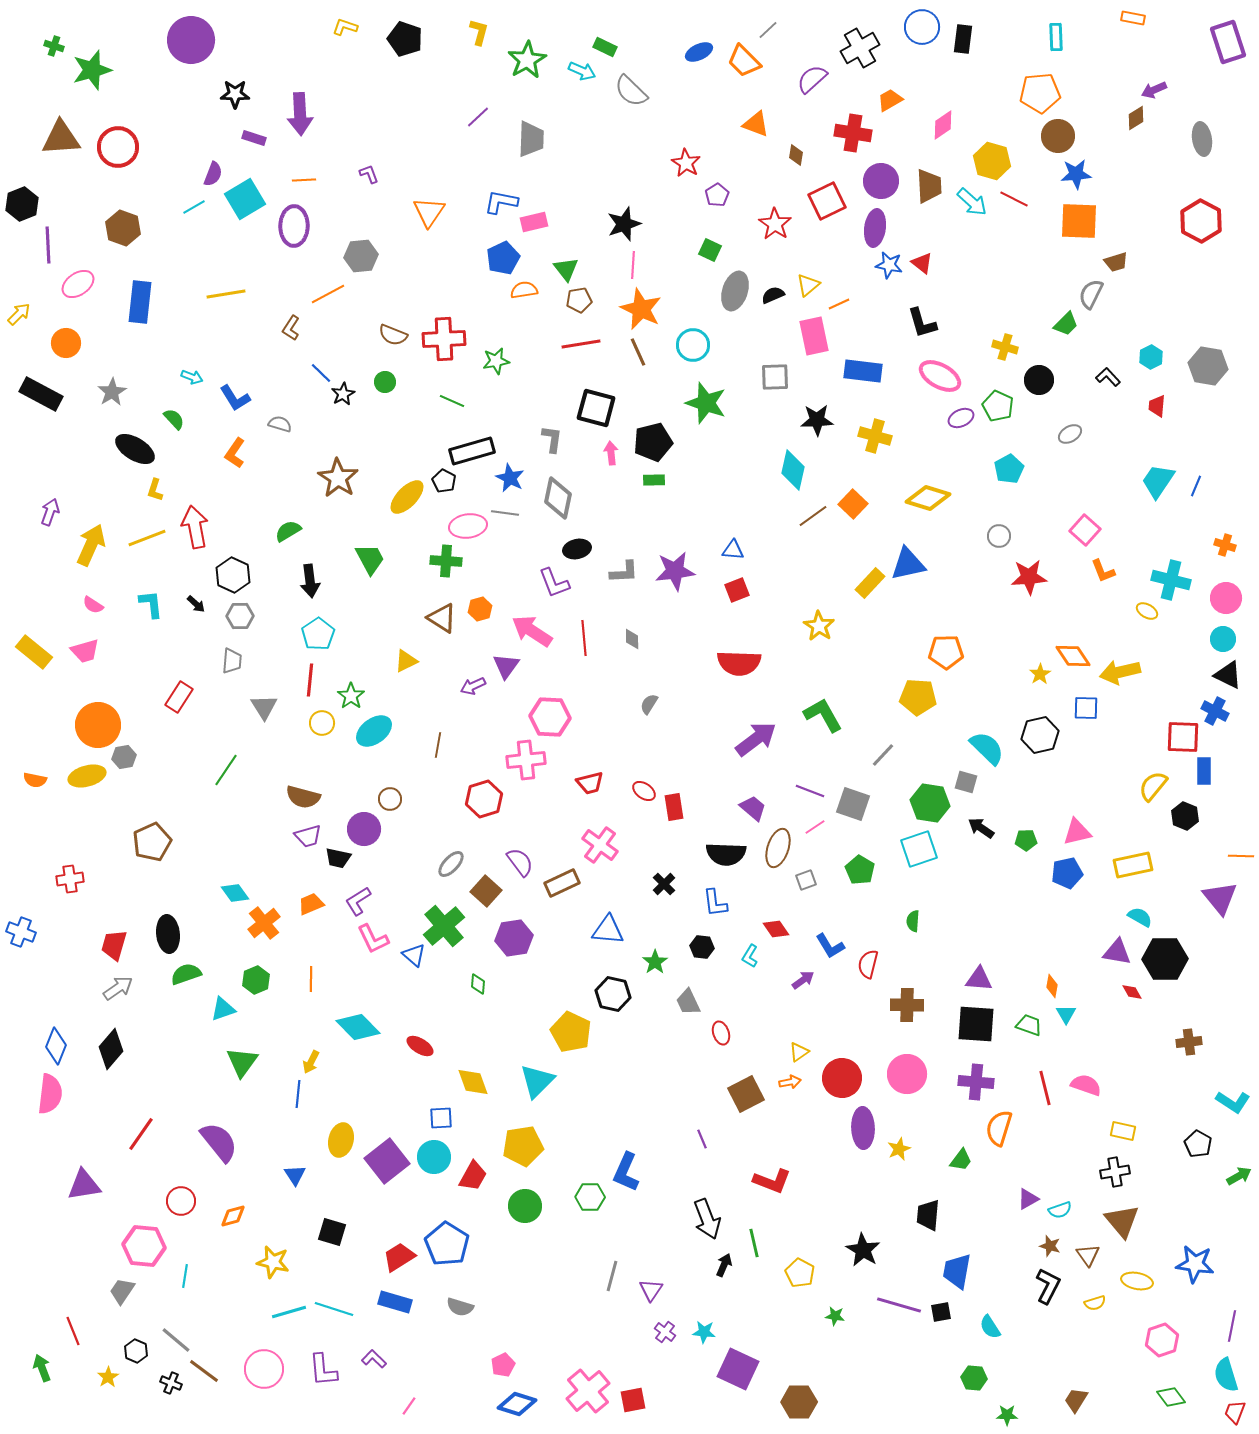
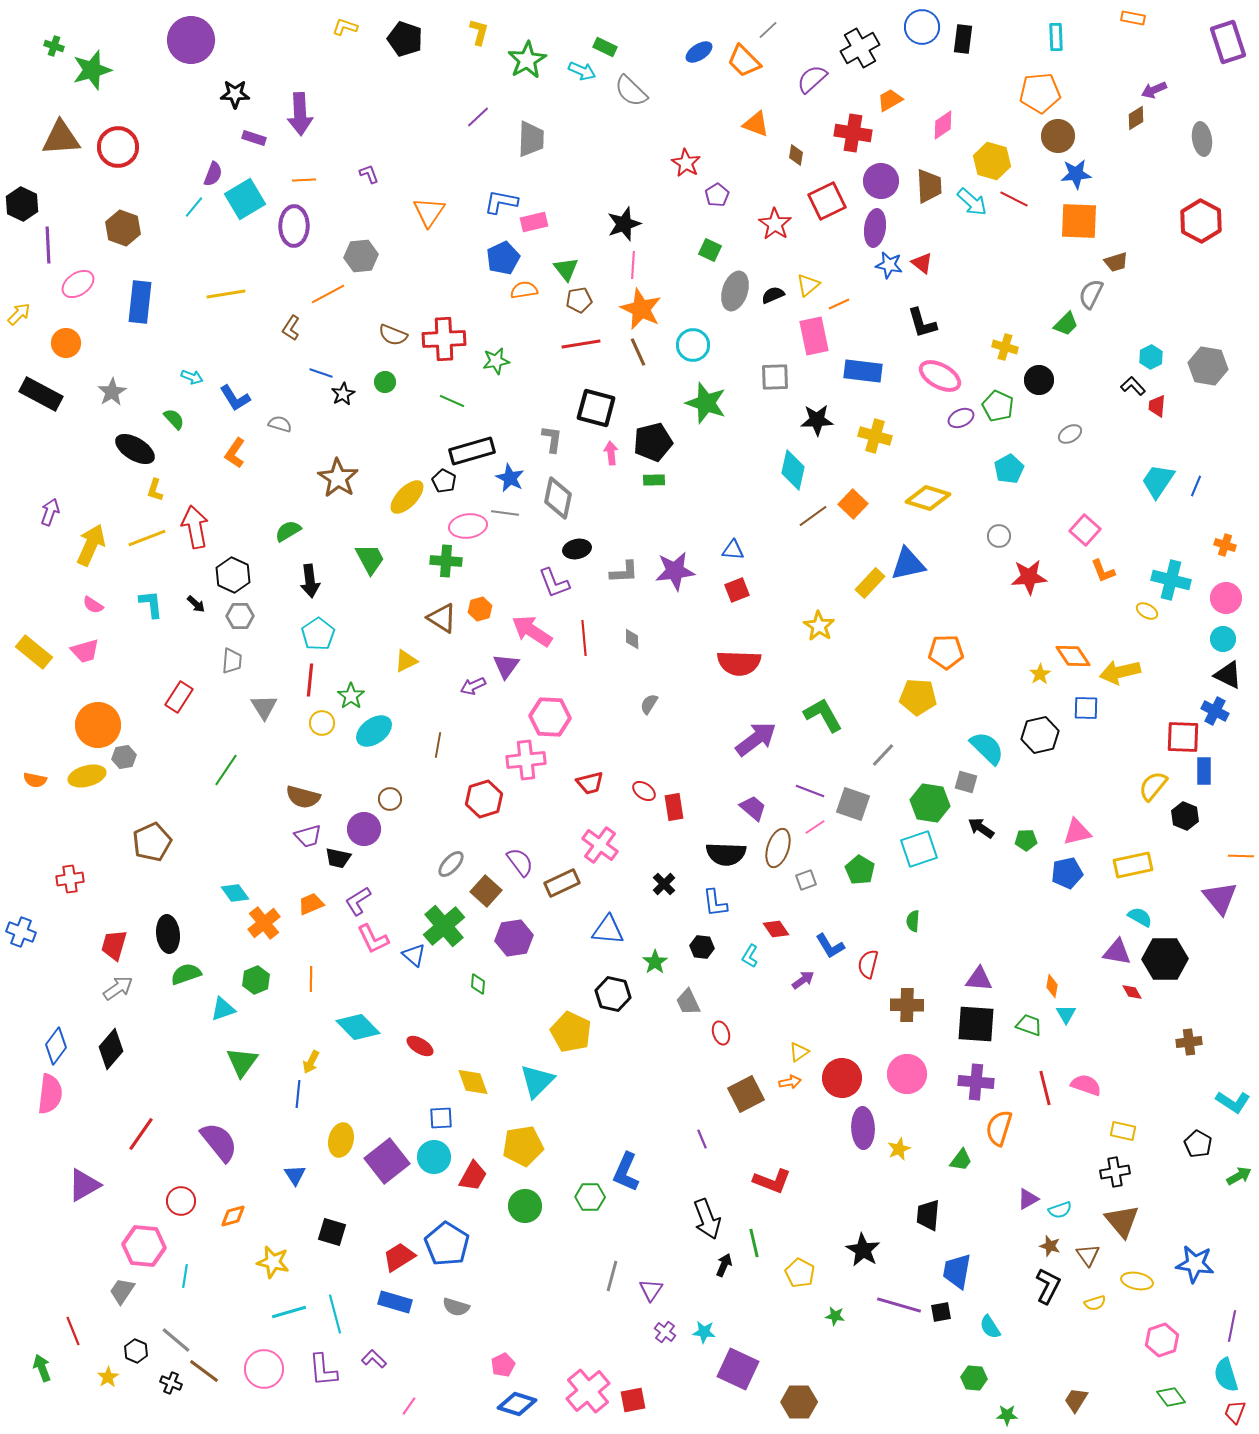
blue ellipse at (699, 52): rotated 8 degrees counterclockwise
black hexagon at (22, 204): rotated 12 degrees counterclockwise
cyan line at (194, 207): rotated 20 degrees counterclockwise
blue line at (321, 373): rotated 25 degrees counterclockwise
black L-shape at (1108, 377): moved 25 px right, 9 px down
blue diamond at (56, 1046): rotated 15 degrees clockwise
purple triangle at (84, 1185): rotated 21 degrees counterclockwise
gray semicircle at (460, 1307): moved 4 px left
cyan line at (334, 1309): moved 1 px right, 5 px down; rotated 57 degrees clockwise
